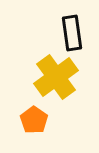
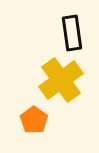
yellow cross: moved 5 px right, 3 px down
